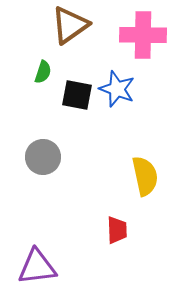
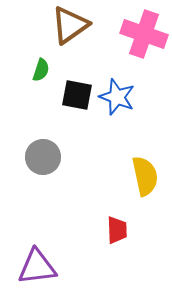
pink cross: moved 1 px right, 1 px up; rotated 18 degrees clockwise
green semicircle: moved 2 px left, 2 px up
blue star: moved 8 px down
